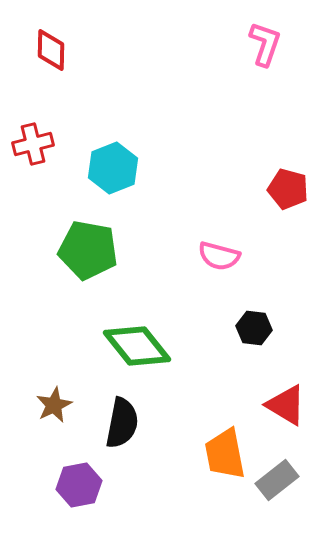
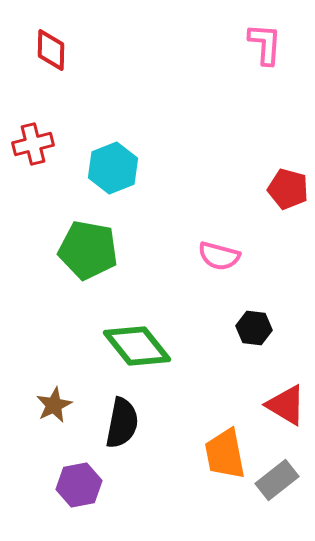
pink L-shape: rotated 15 degrees counterclockwise
